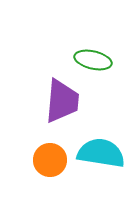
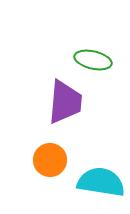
purple trapezoid: moved 3 px right, 1 px down
cyan semicircle: moved 29 px down
